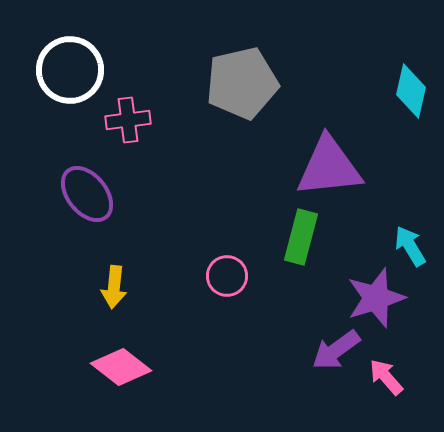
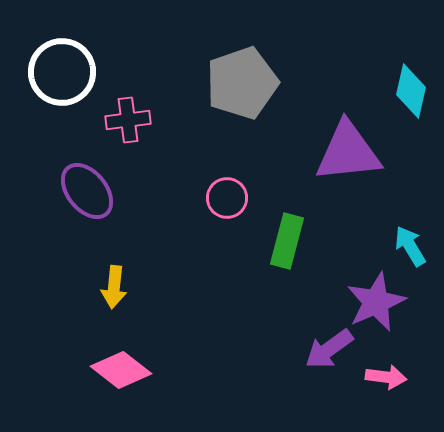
white circle: moved 8 px left, 2 px down
gray pentagon: rotated 6 degrees counterclockwise
purple triangle: moved 19 px right, 15 px up
purple ellipse: moved 3 px up
green rectangle: moved 14 px left, 4 px down
pink circle: moved 78 px up
purple star: moved 4 px down; rotated 6 degrees counterclockwise
purple arrow: moved 7 px left, 1 px up
pink diamond: moved 3 px down
pink arrow: rotated 138 degrees clockwise
